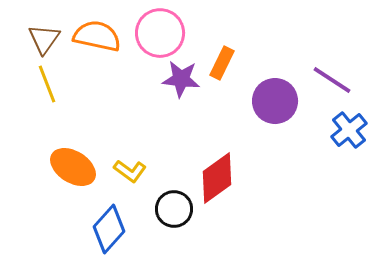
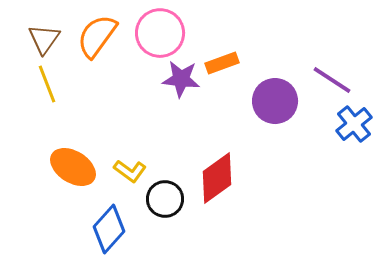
orange semicircle: rotated 66 degrees counterclockwise
orange rectangle: rotated 44 degrees clockwise
blue cross: moved 5 px right, 6 px up
black circle: moved 9 px left, 10 px up
